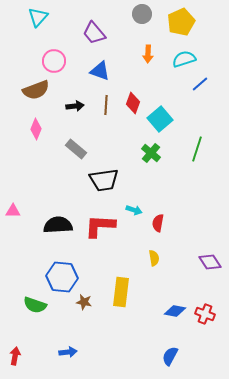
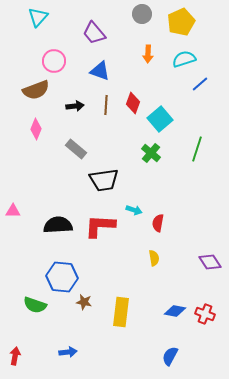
yellow rectangle: moved 20 px down
